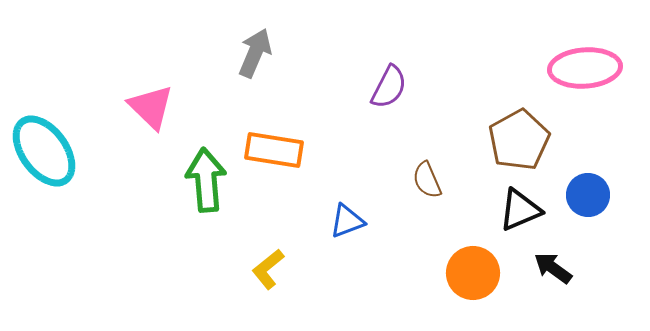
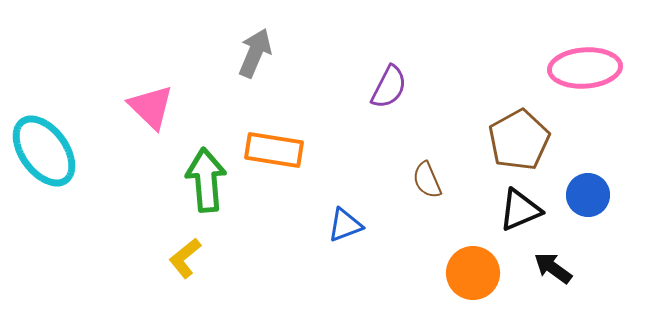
blue triangle: moved 2 px left, 4 px down
yellow L-shape: moved 83 px left, 11 px up
